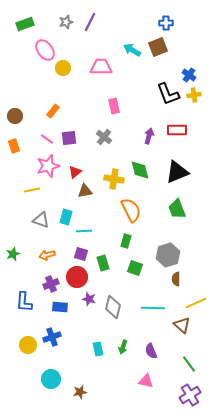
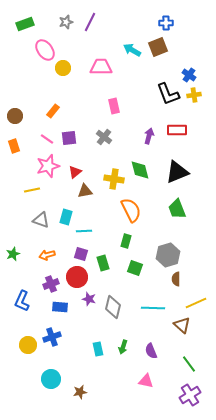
blue L-shape at (24, 302): moved 2 px left, 1 px up; rotated 20 degrees clockwise
